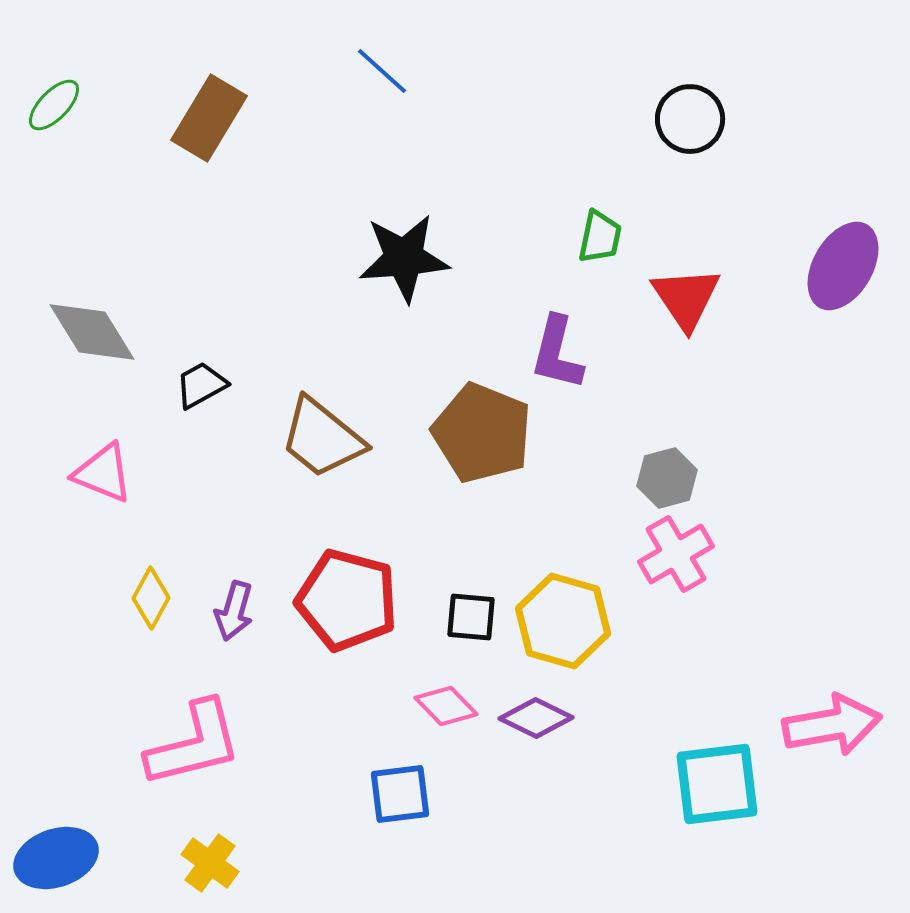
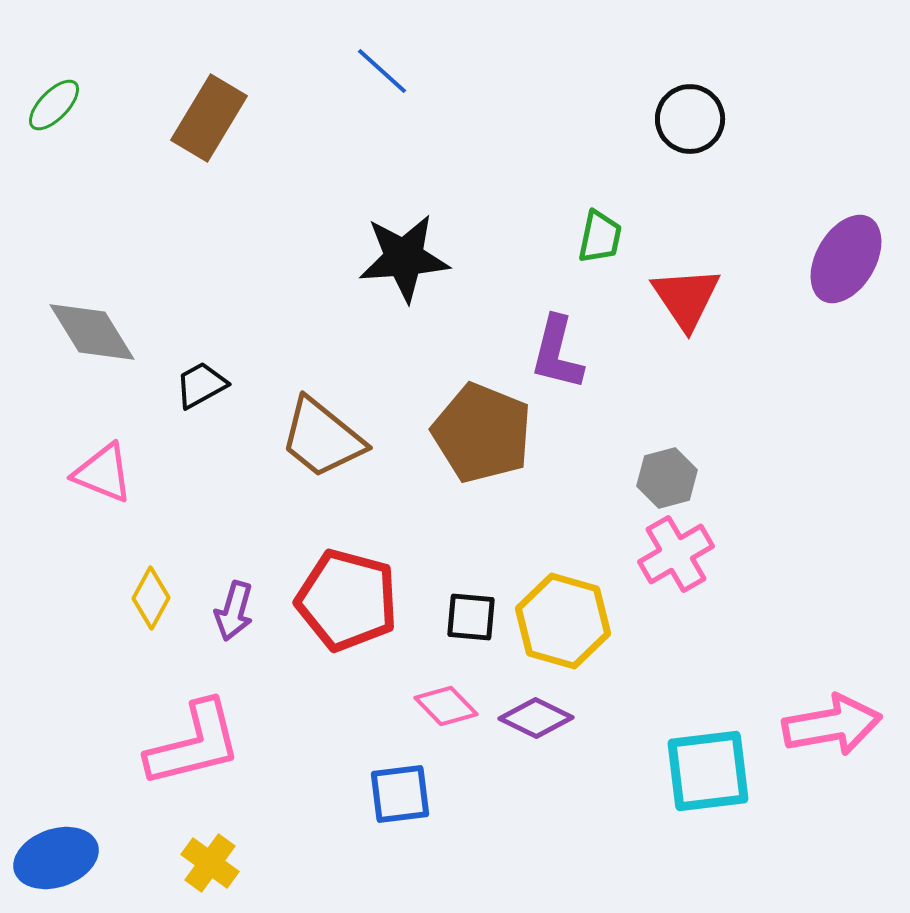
purple ellipse: moved 3 px right, 7 px up
cyan square: moved 9 px left, 13 px up
